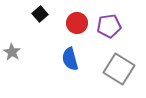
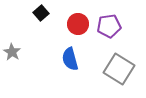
black square: moved 1 px right, 1 px up
red circle: moved 1 px right, 1 px down
